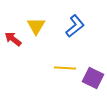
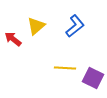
yellow triangle: rotated 18 degrees clockwise
